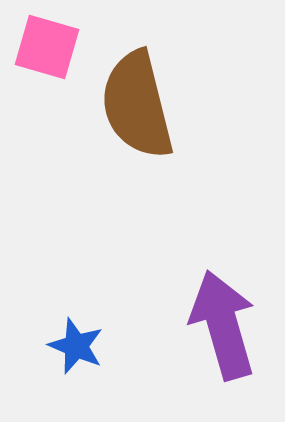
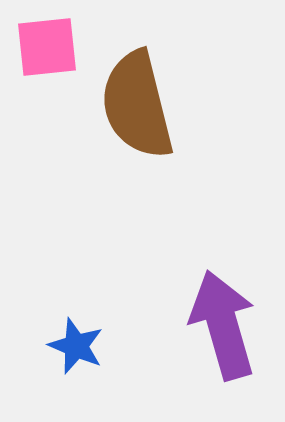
pink square: rotated 22 degrees counterclockwise
